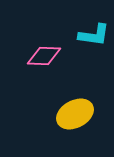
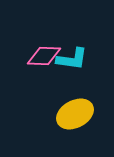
cyan L-shape: moved 22 px left, 24 px down
